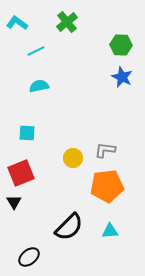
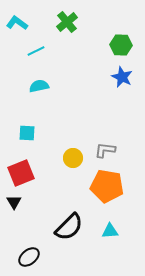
orange pentagon: rotated 16 degrees clockwise
